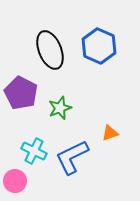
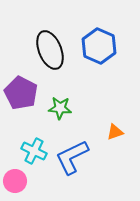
green star: rotated 25 degrees clockwise
orange triangle: moved 5 px right, 1 px up
